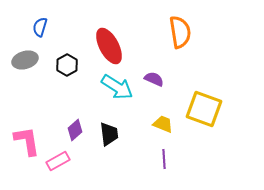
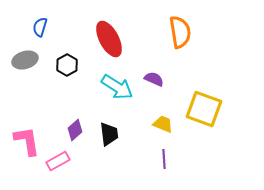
red ellipse: moved 7 px up
